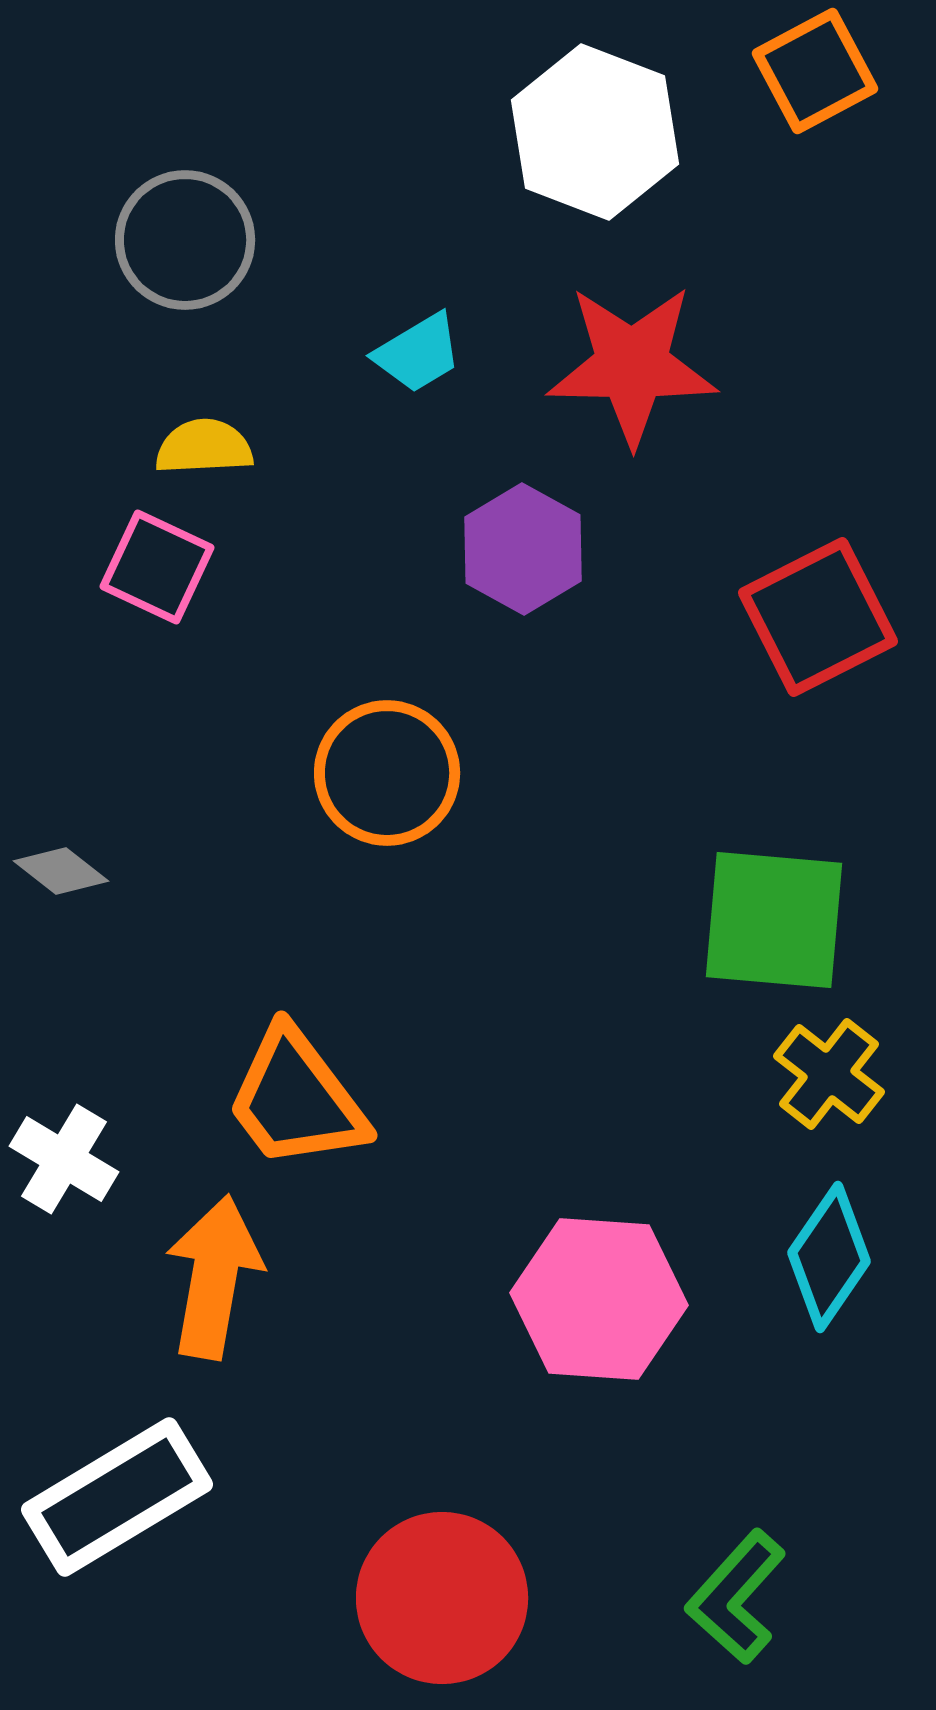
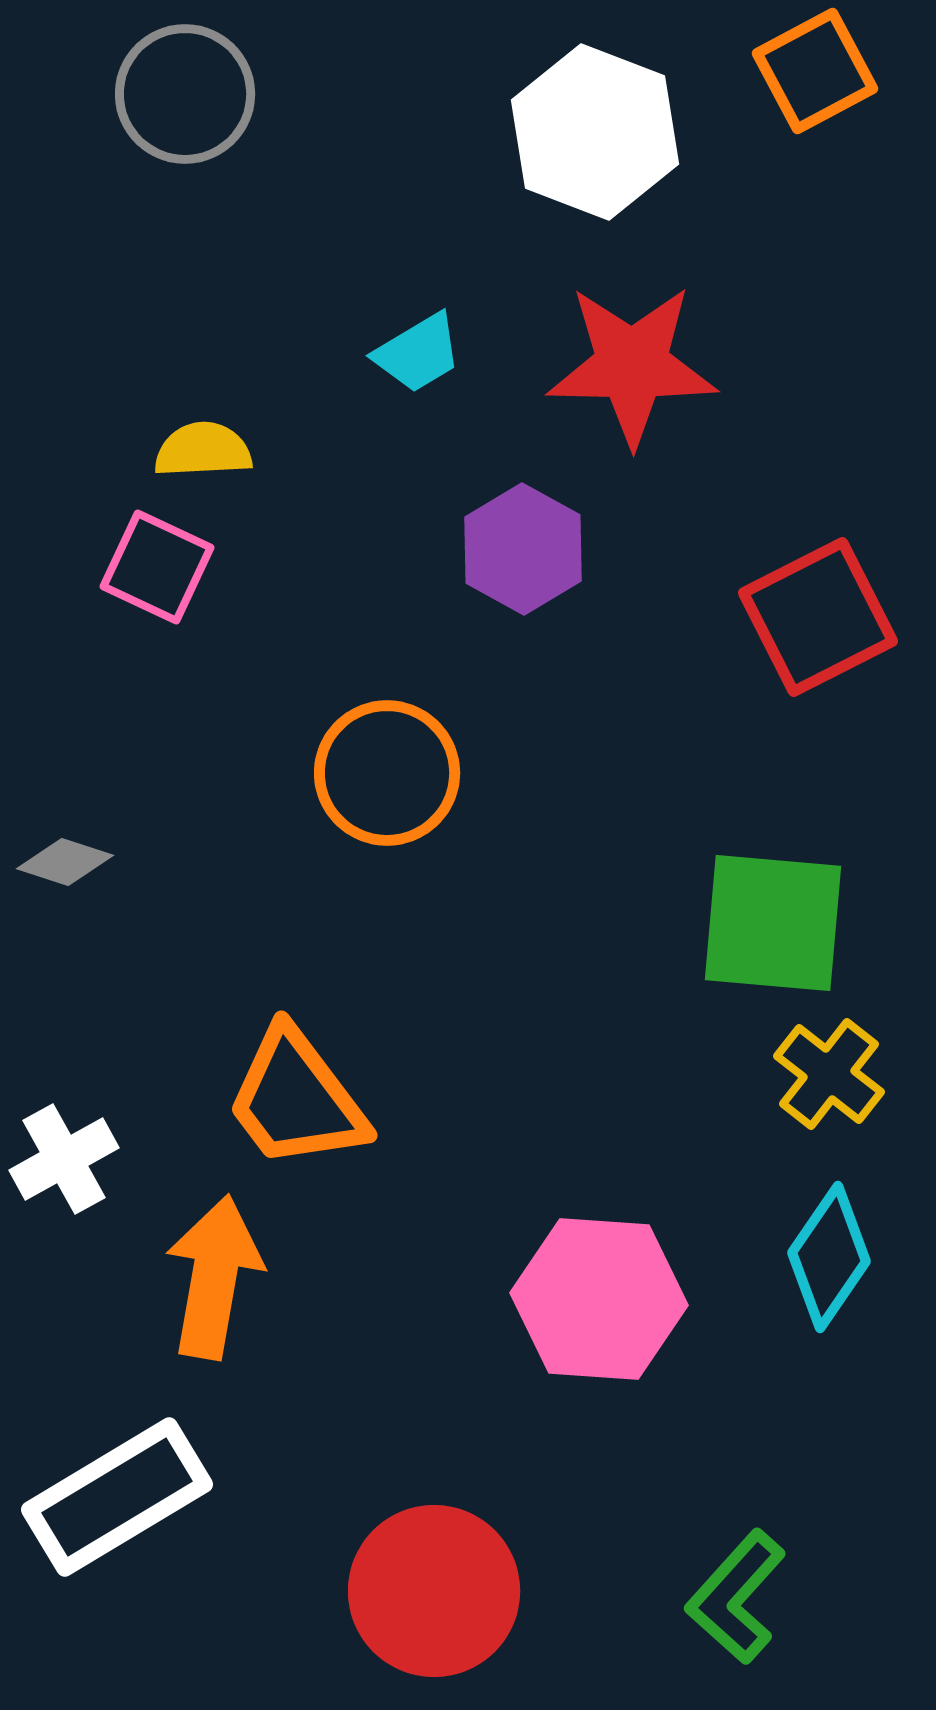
gray circle: moved 146 px up
yellow semicircle: moved 1 px left, 3 px down
gray diamond: moved 4 px right, 9 px up; rotated 20 degrees counterclockwise
green square: moved 1 px left, 3 px down
white cross: rotated 30 degrees clockwise
red circle: moved 8 px left, 7 px up
